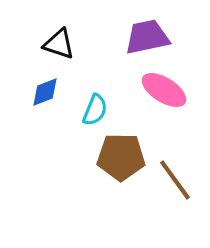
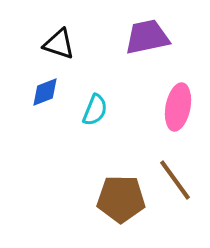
pink ellipse: moved 14 px right, 17 px down; rotated 69 degrees clockwise
brown pentagon: moved 42 px down
